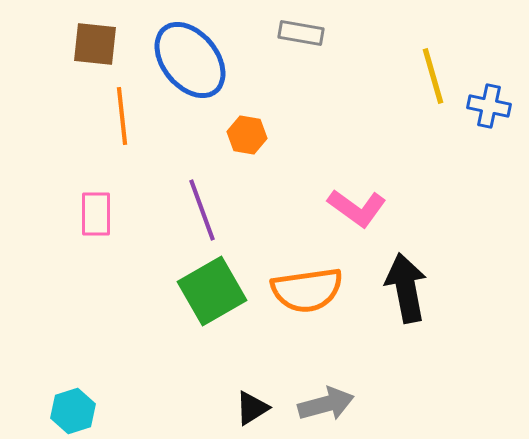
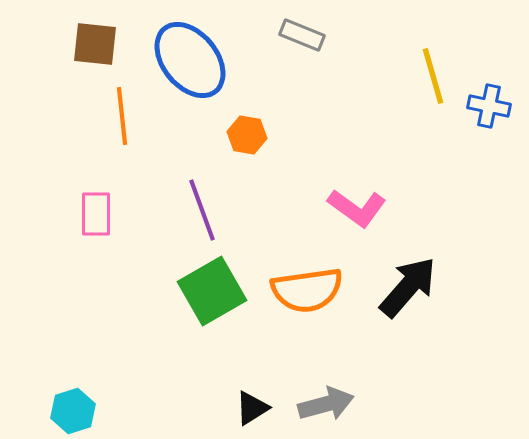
gray rectangle: moved 1 px right, 2 px down; rotated 12 degrees clockwise
black arrow: moved 2 px right, 1 px up; rotated 52 degrees clockwise
